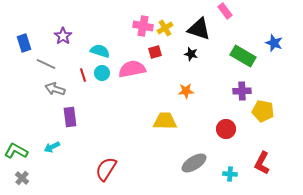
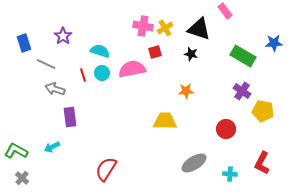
blue star: rotated 24 degrees counterclockwise
purple cross: rotated 36 degrees clockwise
